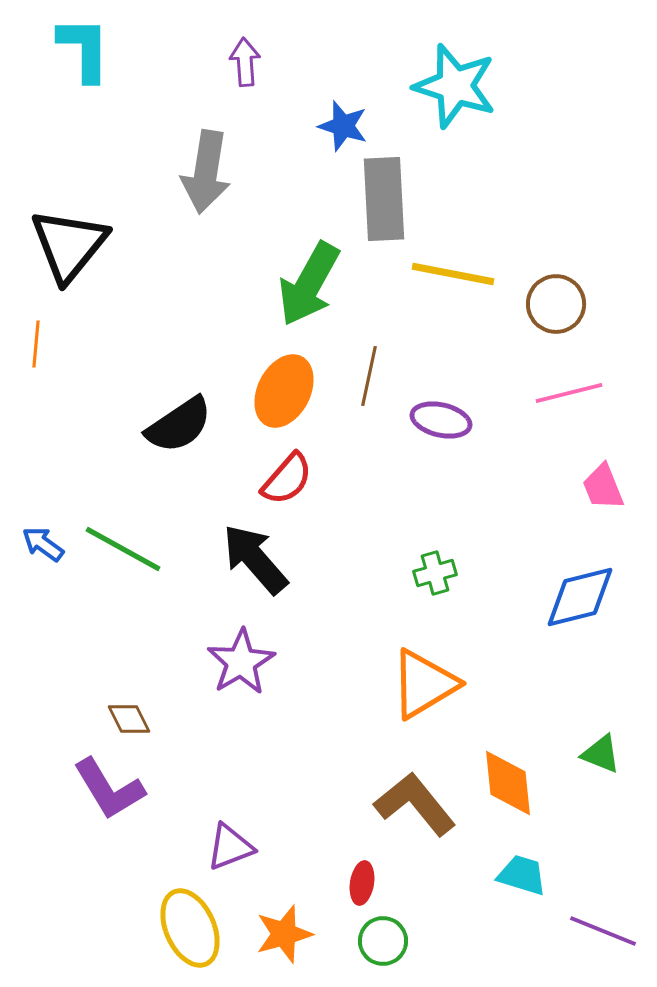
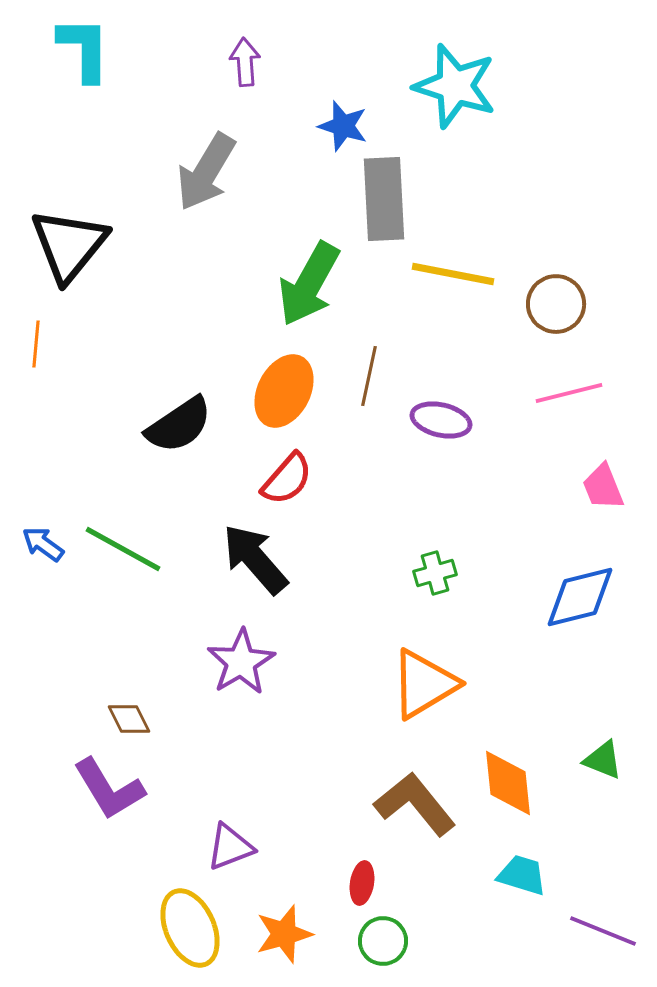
gray arrow: rotated 22 degrees clockwise
green triangle: moved 2 px right, 6 px down
